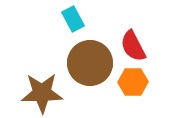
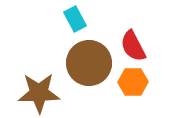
cyan rectangle: moved 2 px right
brown circle: moved 1 px left
brown star: moved 3 px left
